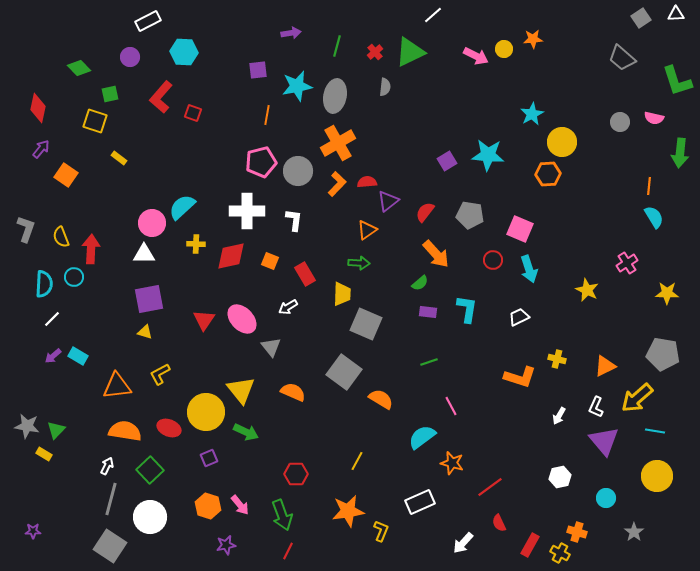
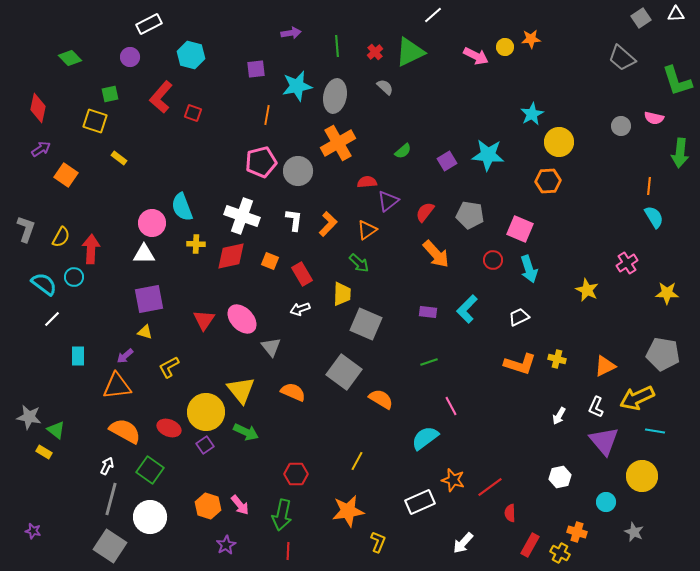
white rectangle at (148, 21): moved 1 px right, 3 px down
orange star at (533, 39): moved 2 px left
green line at (337, 46): rotated 20 degrees counterclockwise
yellow circle at (504, 49): moved 1 px right, 2 px up
cyan hexagon at (184, 52): moved 7 px right, 3 px down; rotated 12 degrees clockwise
green diamond at (79, 68): moved 9 px left, 10 px up
purple square at (258, 70): moved 2 px left, 1 px up
gray semicircle at (385, 87): rotated 54 degrees counterclockwise
gray circle at (620, 122): moved 1 px right, 4 px down
yellow circle at (562, 142): moved 3 px left
purple arrow at (41, 149): rotated 18 degrees clockwise
orange hexagon at (548, 174): moved 7 px down
orange L-shape at (337, 184): moved 9 px left, 40 px down
cyan semicircle at (182, 207): rotated 68 degrees counterclockwise
white cross at (247, 211): moved 5 px left, 5 px down; rotated 20 degrees clockwise
yellow semicircle at (61, 237): rotated 130 degrees counterclockwise
green arrow at (359, 263): rotated 40 degrees clockwise
red rectangle at (305, 274): moved 3 px left
green semicircle at (420, 283): moved 17 px left, 132 px up
cyan semicircle at (44, 284): rotated 56 degrees counterclockwise
white arrow at (288, 307): moved 12 px right, 2 px down; rotated 12 degrees clockwise
cyan L-shape at (467, 309): rotated 144 degrees counterclockwise
purple arrow at (53, 356): moved 72 px right
cyan rectangle at (78, 356): rotated 60 degrees clockwise
yellow L-shape at (160, 374): moved 9 px right, 7 px up
orange L-shape at (520, 377): moved 13 px up
yellow arrow at (637, 398): rotated 16 degrees clockwise
gray star at (27, 426): moved 2 px right, 9 px up
green triangle at (56, 430): rotated 36 degrees counterclockwise
orange semicircle at (125, 431): rotated 20 degrees clockwise
cyan semicircle at (422, 437): moved 3 px right, 1 px down
yellow rectangle at (44, 454): moved 2 px up
purple square at (209, 458): moved 4 px left, 13 px up; rotated 12 degrees counterclockwise
orange star at (452, 463): moved 1 px right, 17 px down
green square at (150, 470): rotated 12 degrees counterclockwise
yellow circle at (657, 476): moved 15 px left
cyan circle at (606, 498): moved 4 px down
green arrow at (282, 515): rotated 32 degrees clockwise
red semicircle at (499, 523): moved 11 px right, 10 px up; rotated 24 degrees clockwise
purple star at (33, 531): rotated 14 degrees clockwise
yellow L-shape at (381, 531): moved 3 px left, 11 px down
gray star at (634, 532): rotated 12 degrees counterclockwise
purple star at (226, 545): rotated 18 degrees counterclockwise
red line at (288, 551): rotated 24 degrees counterclockwise
